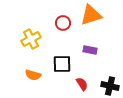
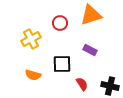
red circle: moved 3 px left
purple rectangle: rotated 16 degrees clockwise
